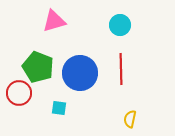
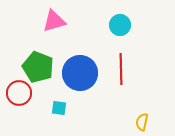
yellow semicircle: moved 12 px right, 3 px down
